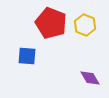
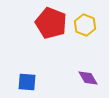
blue square: moved 26 px down
purple diamond: moved 2 px left
